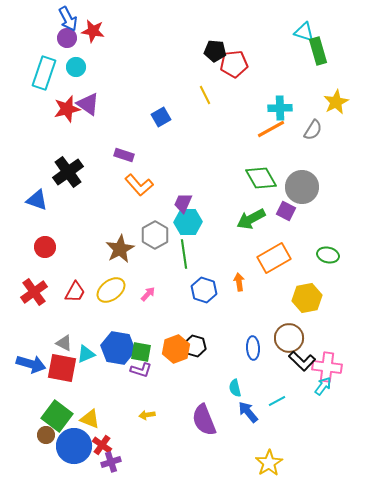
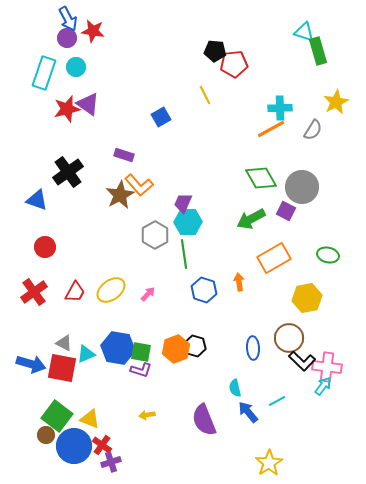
brown star at (120, 249): moved 54 px up
